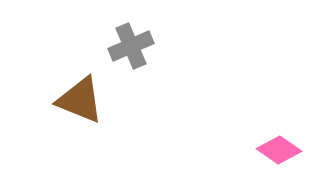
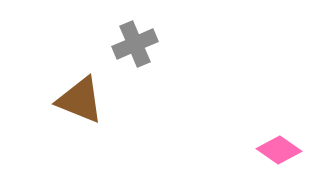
gray cross: moved 4 px right, 2 px up
